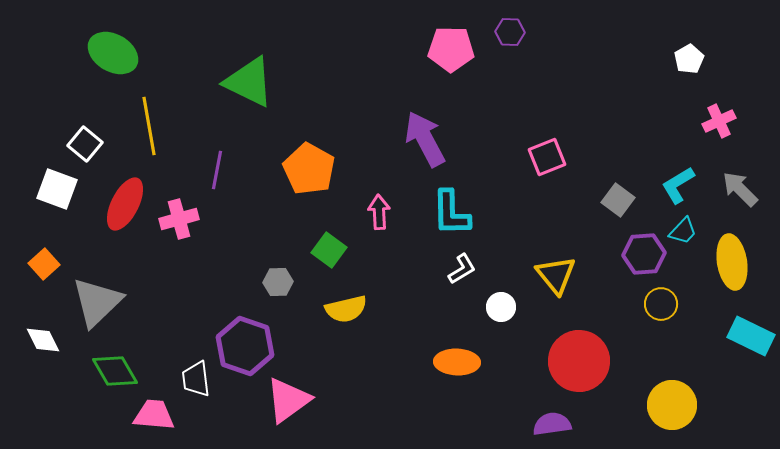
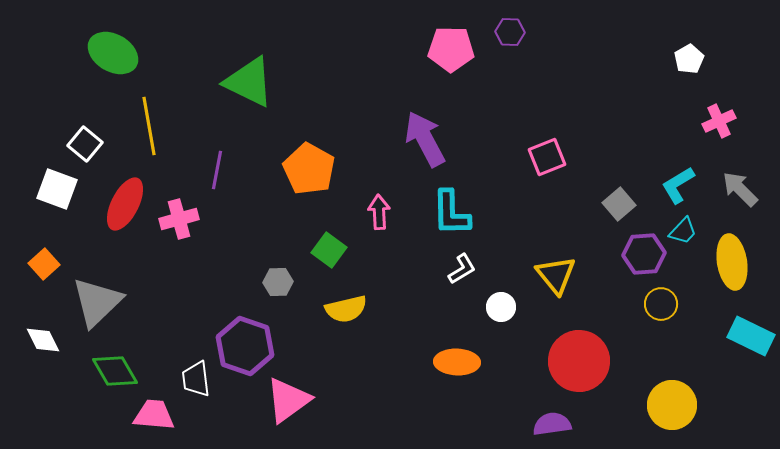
gray square at (618, 200): moved 1 px right, 4 px down; rotated 12 degrees clockwise
